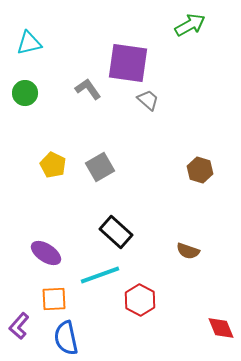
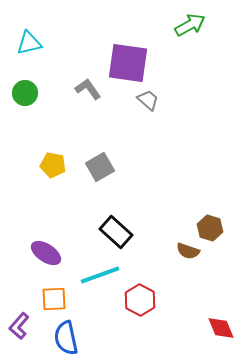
yellow pentagon: rotated 15 degrees counterclockwise
brown hexagon: moved 10 px right, 58 px down
